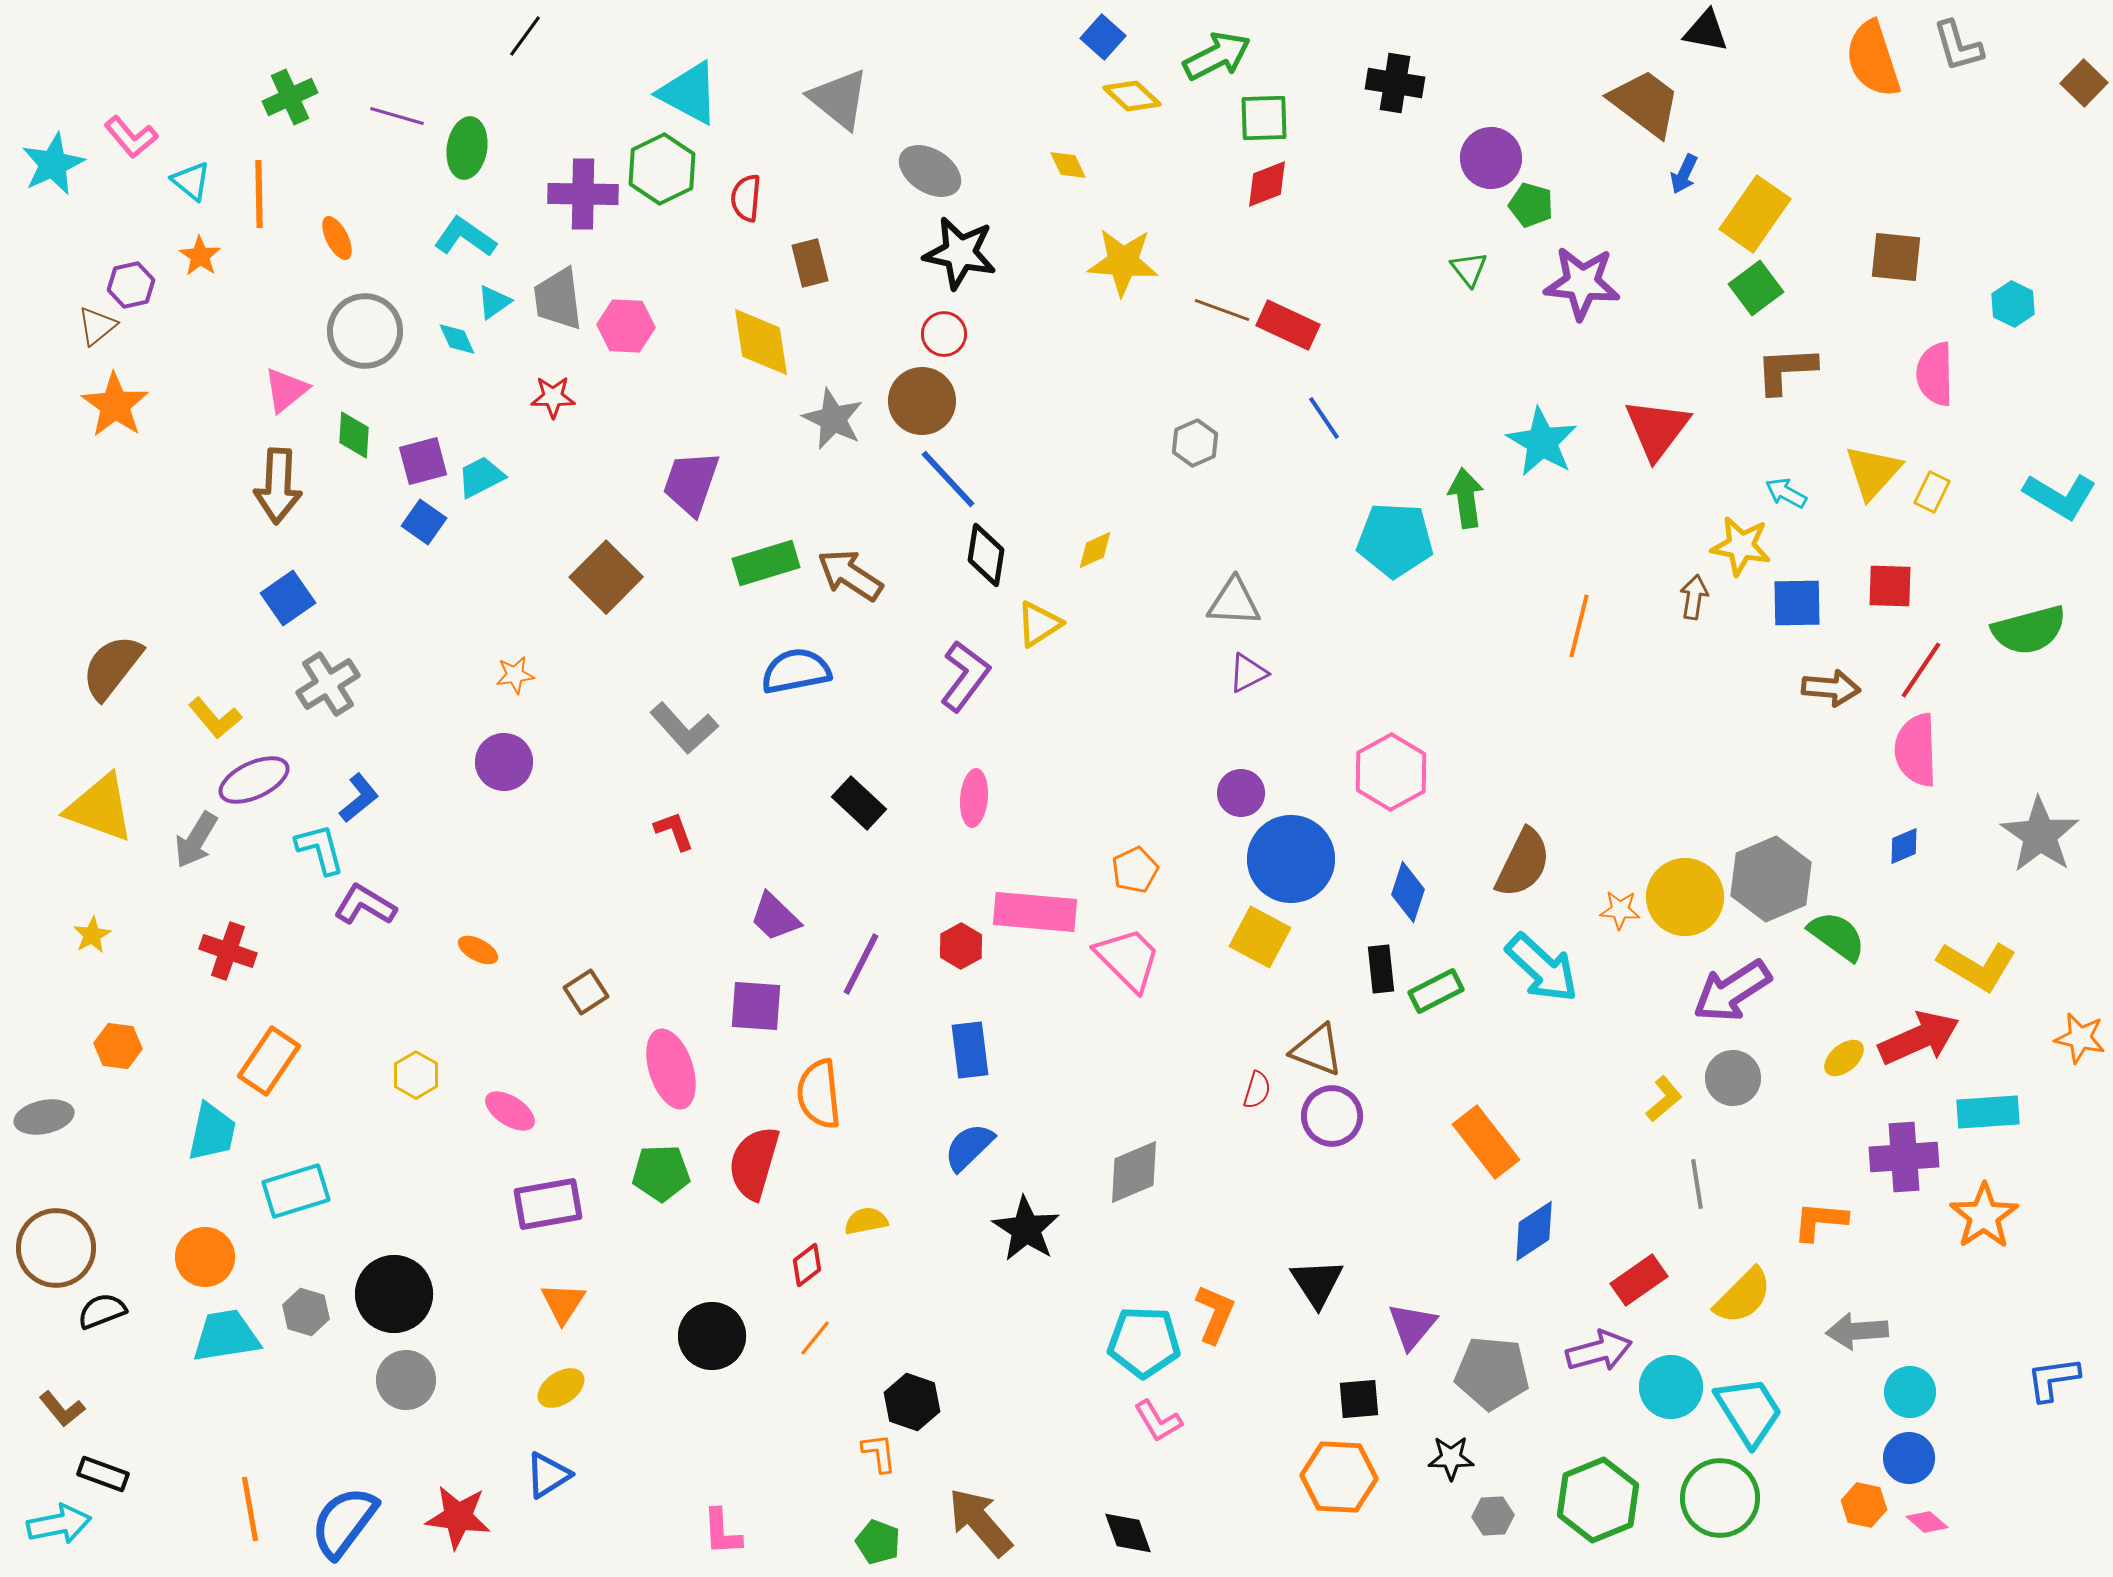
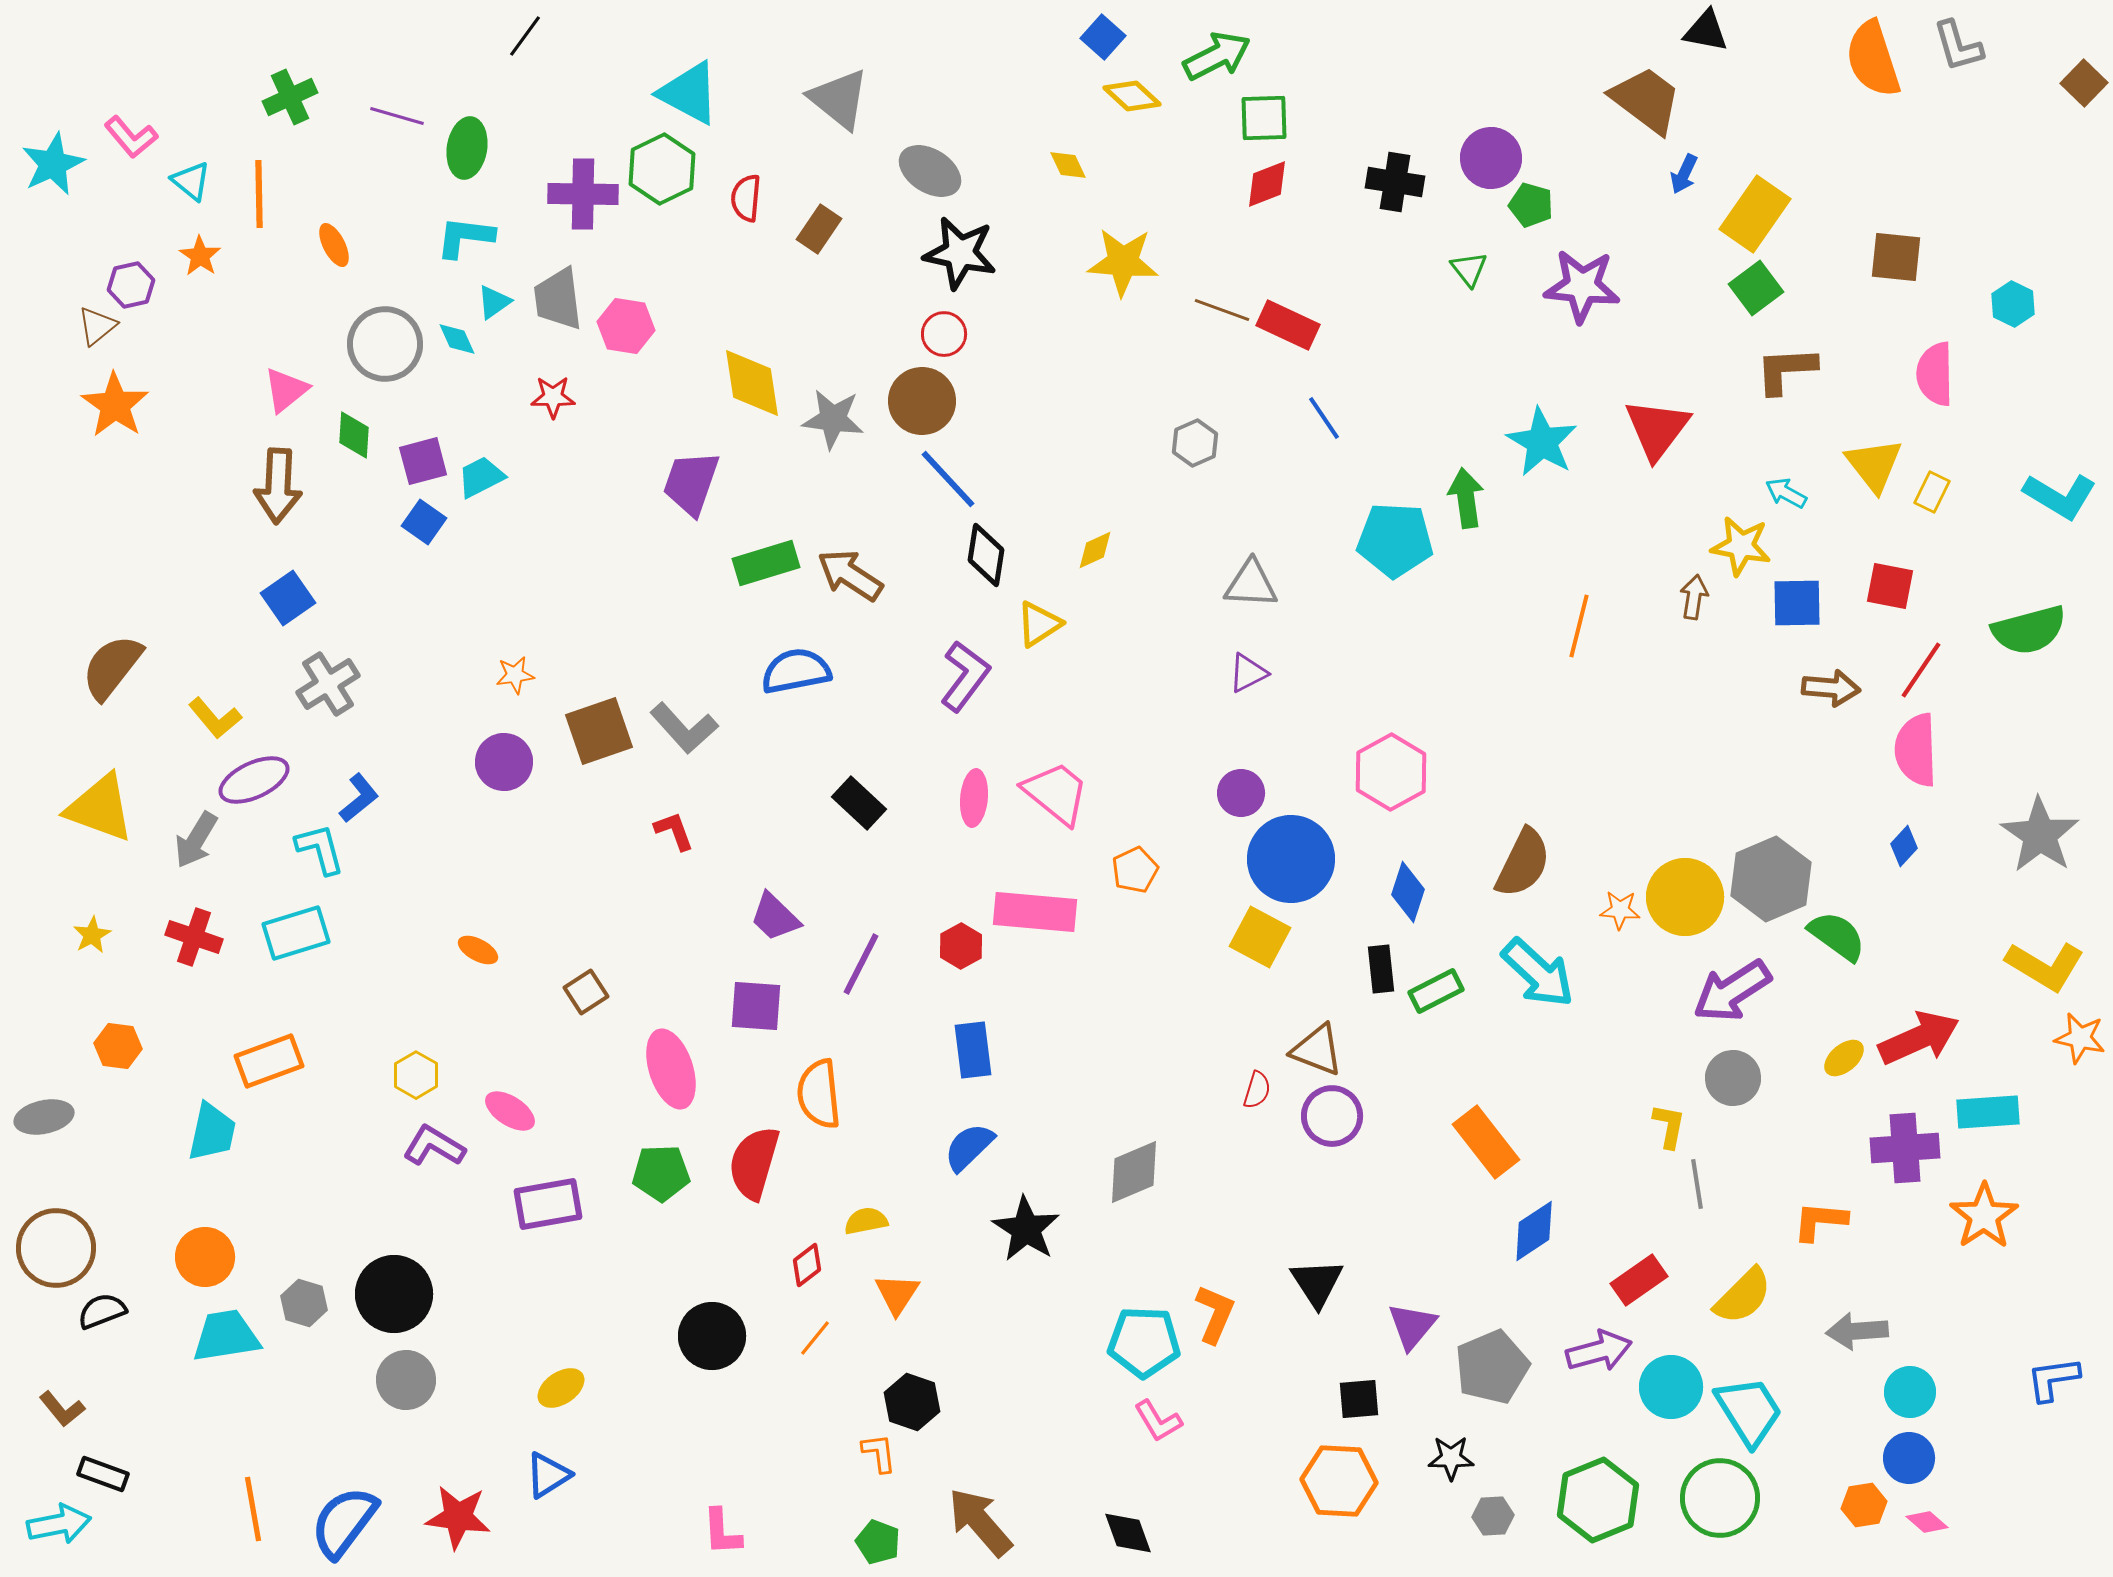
black cross at (1395, 83): moved 99 px down
brown trapezoid at (1645, 103): moved 1 px right, 3 px up
cyan L-shape at (465, 237): rotated 28 degrees counterclockwise
orange ellipse at (337, 238): moved 3 px left, 7 px down
brown rectangle at (810, 263): moved 9 px right, 34 px up; rotated 48 degrees clockwise
purple star at (1582, 283): moved 3 px down
pink hexagon at (626, 326): rotated 6 degrees clockwise
gray circle at (365, 331): moved 20 px right, 13 px down
yellow diamond at (761, 342): moved 9 px left, 41 px down
gray star at (833, 419): rotated 18 degrees counterclockwise
yellow triangle at (1873, 472): moved 1 px right, 7 px up; rotated 20 degrees counterclockwise
brown square at (606, 577): moved 7 px left, 154 px down; rotated 26 degrees clockwise
red square at (1890, 586): rotated 9 degrees clockwise
gray triangle at (1234, 602): moved 17 px right, 18 px up
blue diamond at (1904, 846): rotated 24 degrees counterclockwise
purple L-shape at (365, 905): moved 69 px right, 241 px down
red cross at (228, 951): moved 34 px left, 14 px up
pink trapezoid at (1128, 959): moved 72 px left, 166 px up; rotated 6 degrees counterclockwise
yellow L-shape at (1977, 966): moved 68 px right
cyan arrow at (1542, 968): moved 4 px left, 5 px down
blue rectangle at (970, 1050): moved 3 px right
orange rectangle at (269, 1061): rotated 36 degrees clockwise
yellow L-shape at (1664, 1099): moved 5 px right, 27 px down; rotated 39 degrees counterclockwise
purple cross at (1904, 1157): moved 1 px right, 9 px up
cyan rectangle at (296, 1191): moved 258 px up
orange triangle at (563, 1303): moved 334 px right, 9 px up
gray hexagon at (306, 1312): moved 2 px left, 9 px up
gray pentagon at (1492, 1373): moved 6 px up; rotated 28 degrees counterclockwise
orange hexagon at (1339, 1477): moved 4 px down
orange hexagon at (1864, 1505): rotated 21 degrees counterclockwise
orange line at (250, 1509): moved 3 px right
